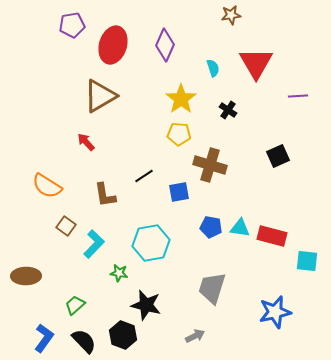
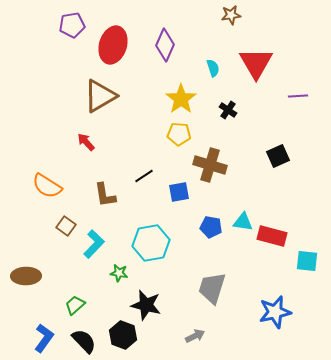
cyan triangle: moved 3 px right, 6 px up
